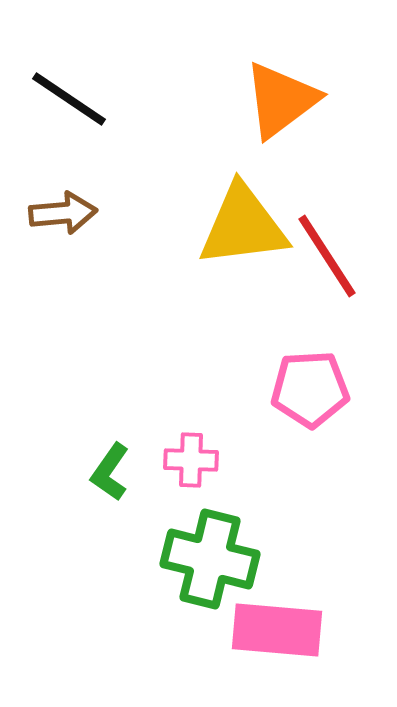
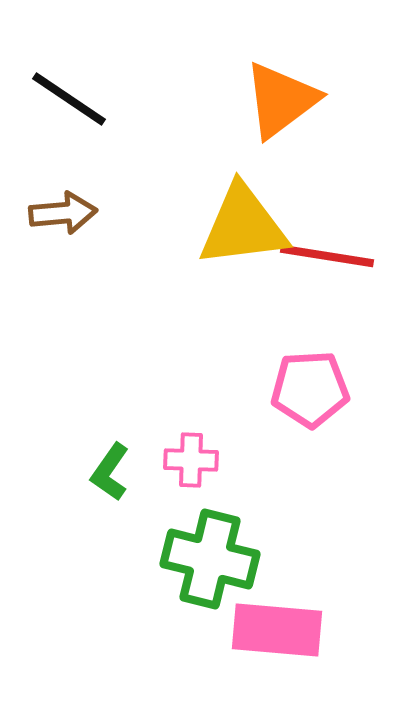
red line: rotated 48 degrees counterclockwise
